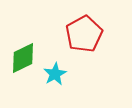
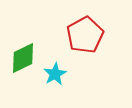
red pentagon: moved 1 px right, 1 px down
